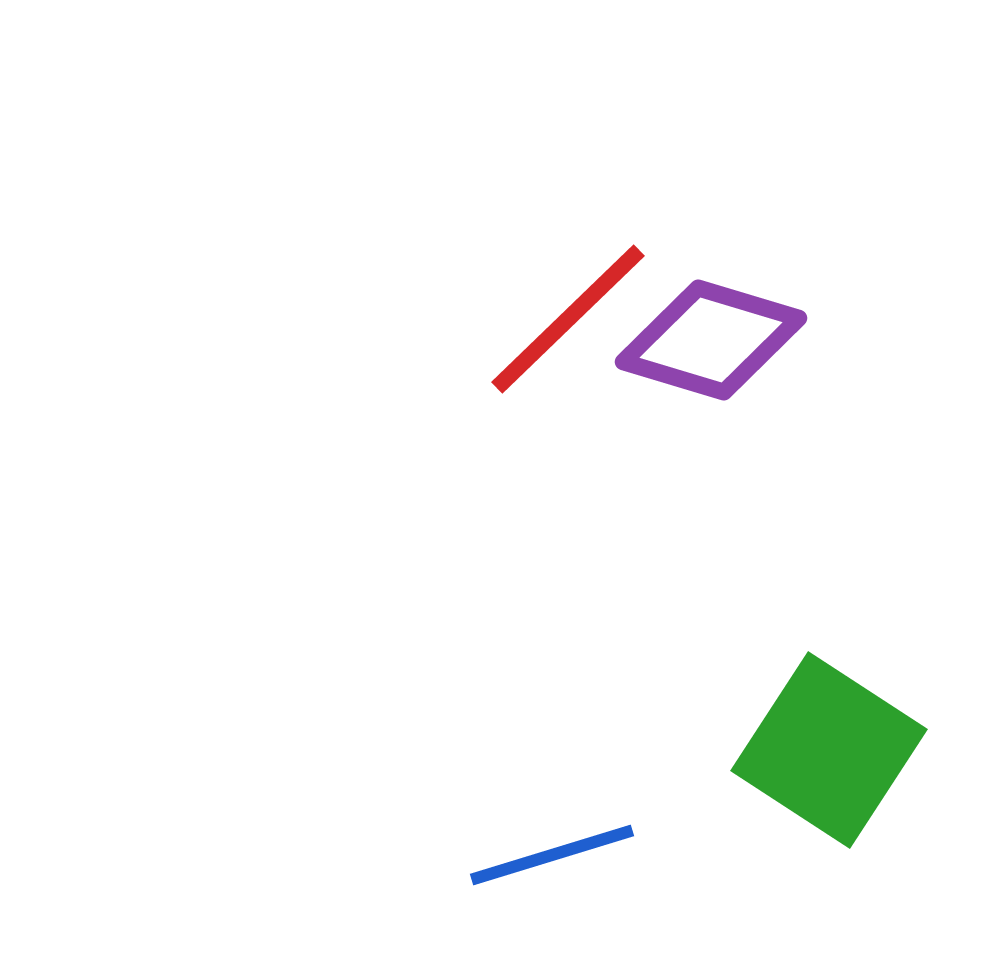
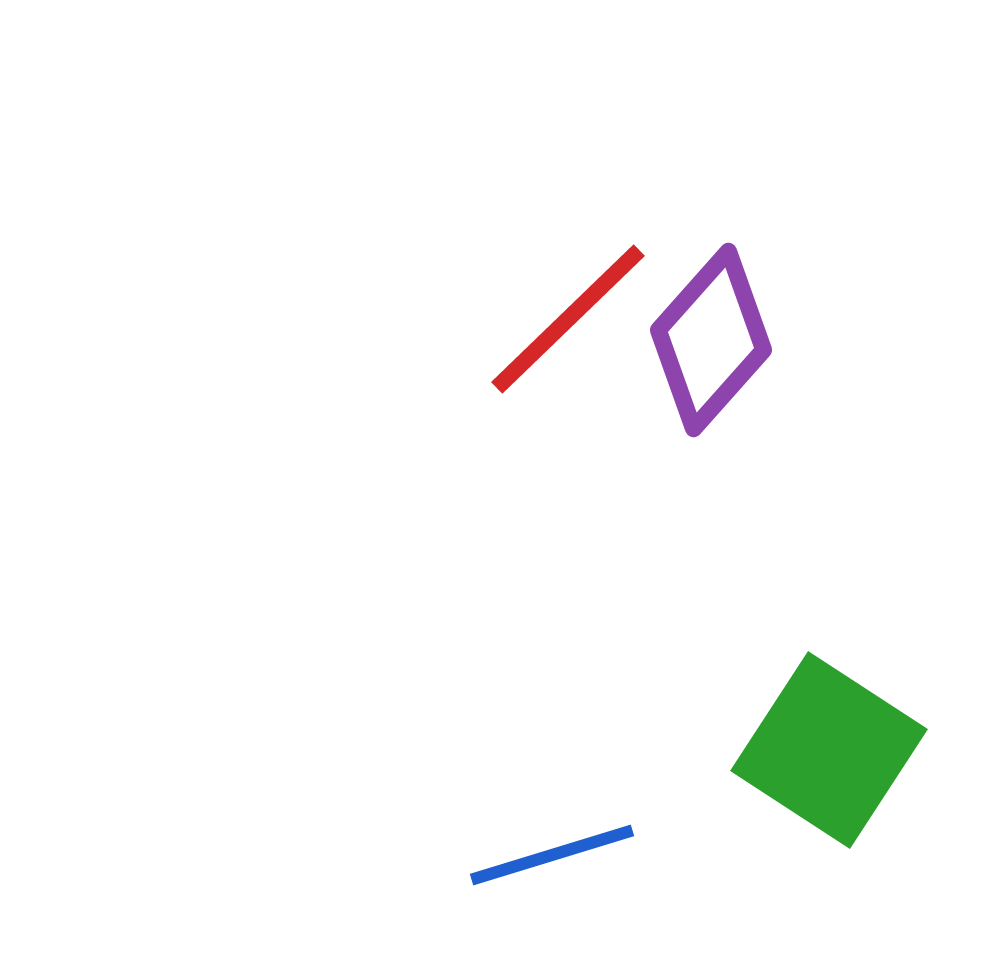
purple diamond: rotated 65 degrees counterclockwise
